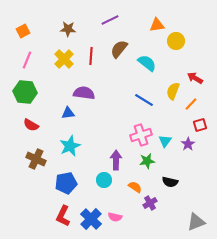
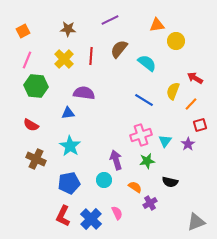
green hexagon: moved 11 px right, 6 px up
cyan star: rotated 15 degrees counterclockwise
purple arrow: rotated 18 degrees counterclockwise
blue pentagon: moved 3 px right
pink semicircle: moved 2 px right, 4 px up; rotated 128 degrees counterclockwise
